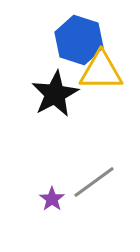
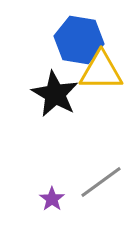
blue hexagon: rotated 9 degrees counterclockwise
black star: rotated 15 degrees counterclockwise
gray line: moved 7 px right
